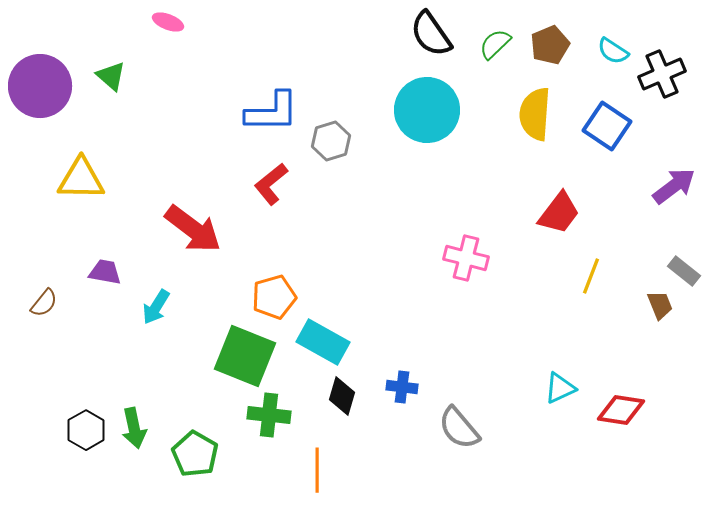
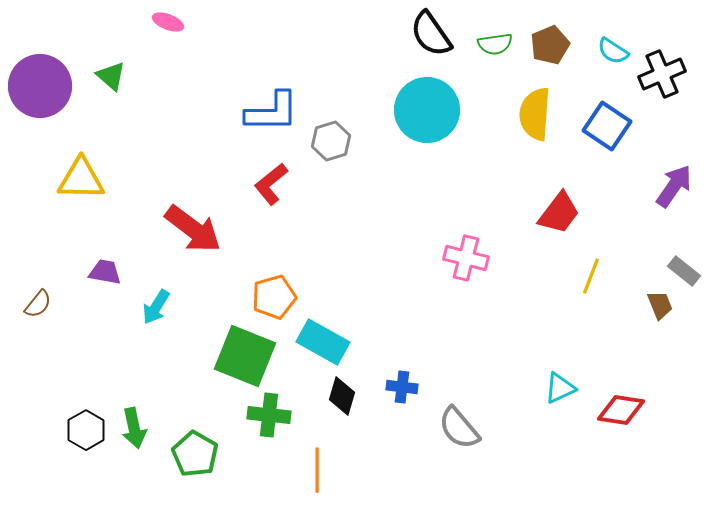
green semicircle: rotated 144 degrees counterclockwise
purple arrow: rotated 18 degrees counterclockwise
brown semicircle: moved 6 px left, 1 px down
